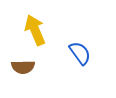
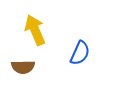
blue semicircle: rotated 60 degrees clockwise
